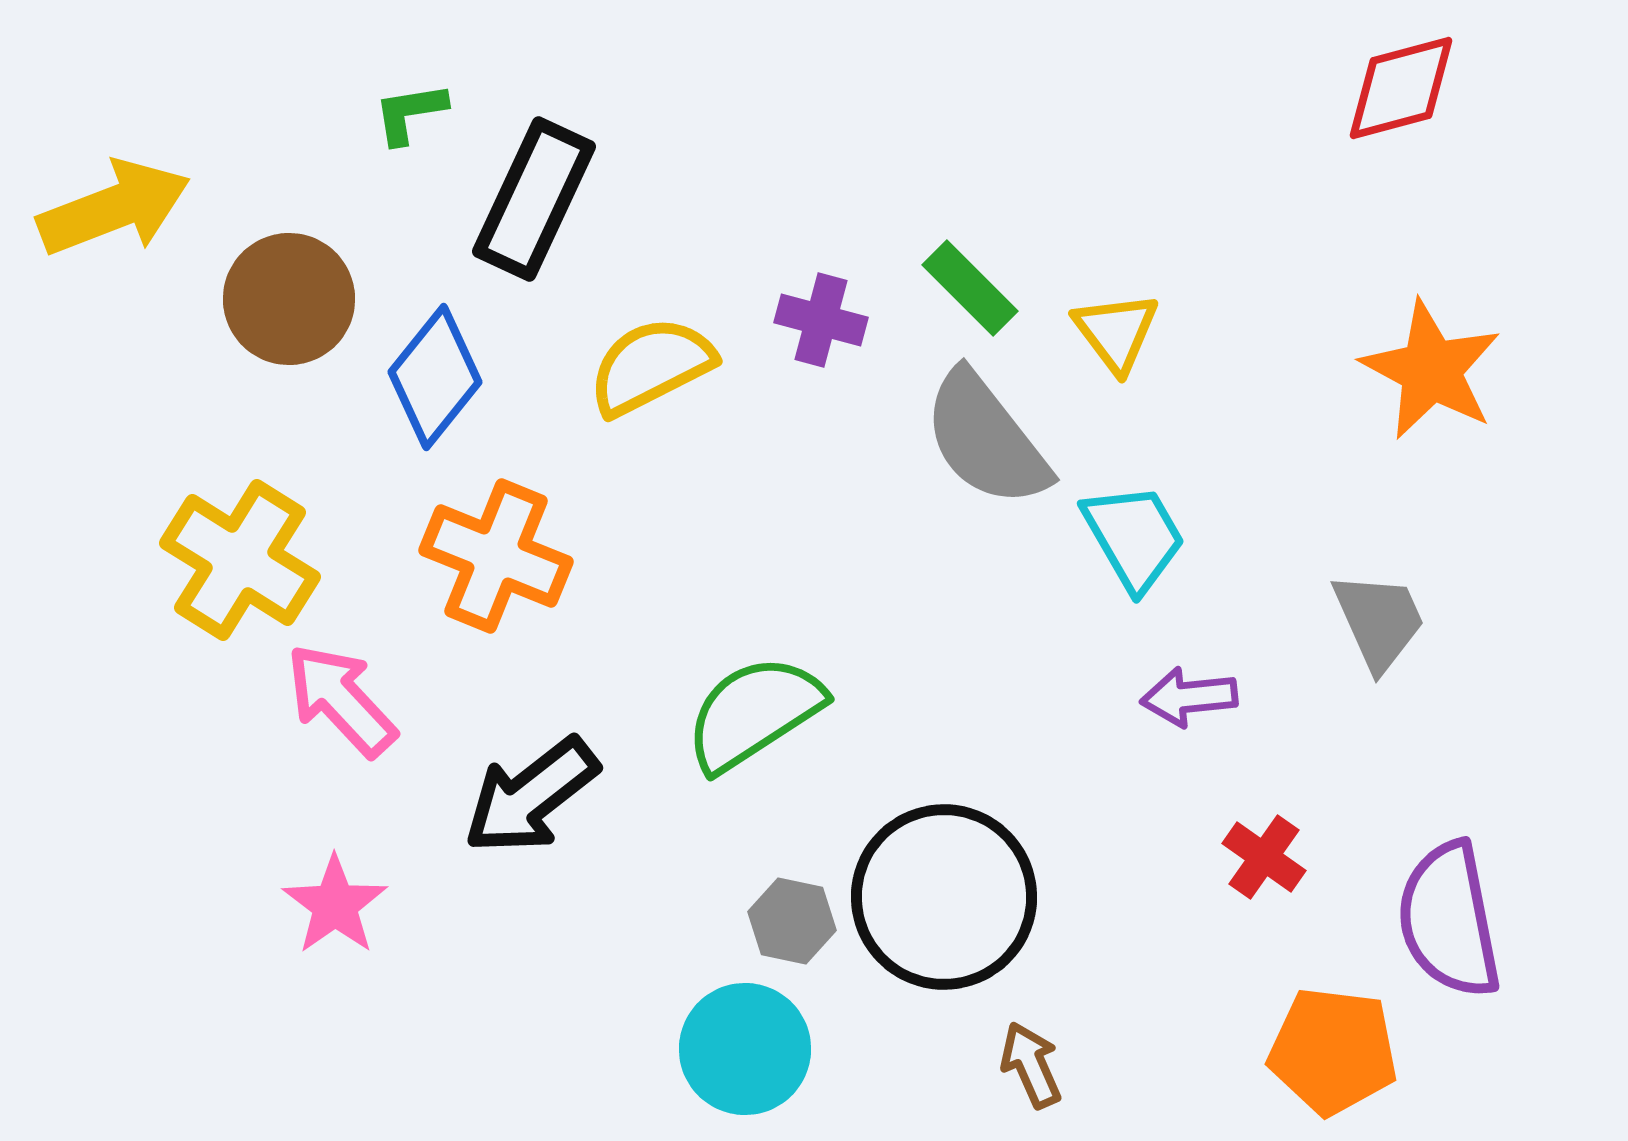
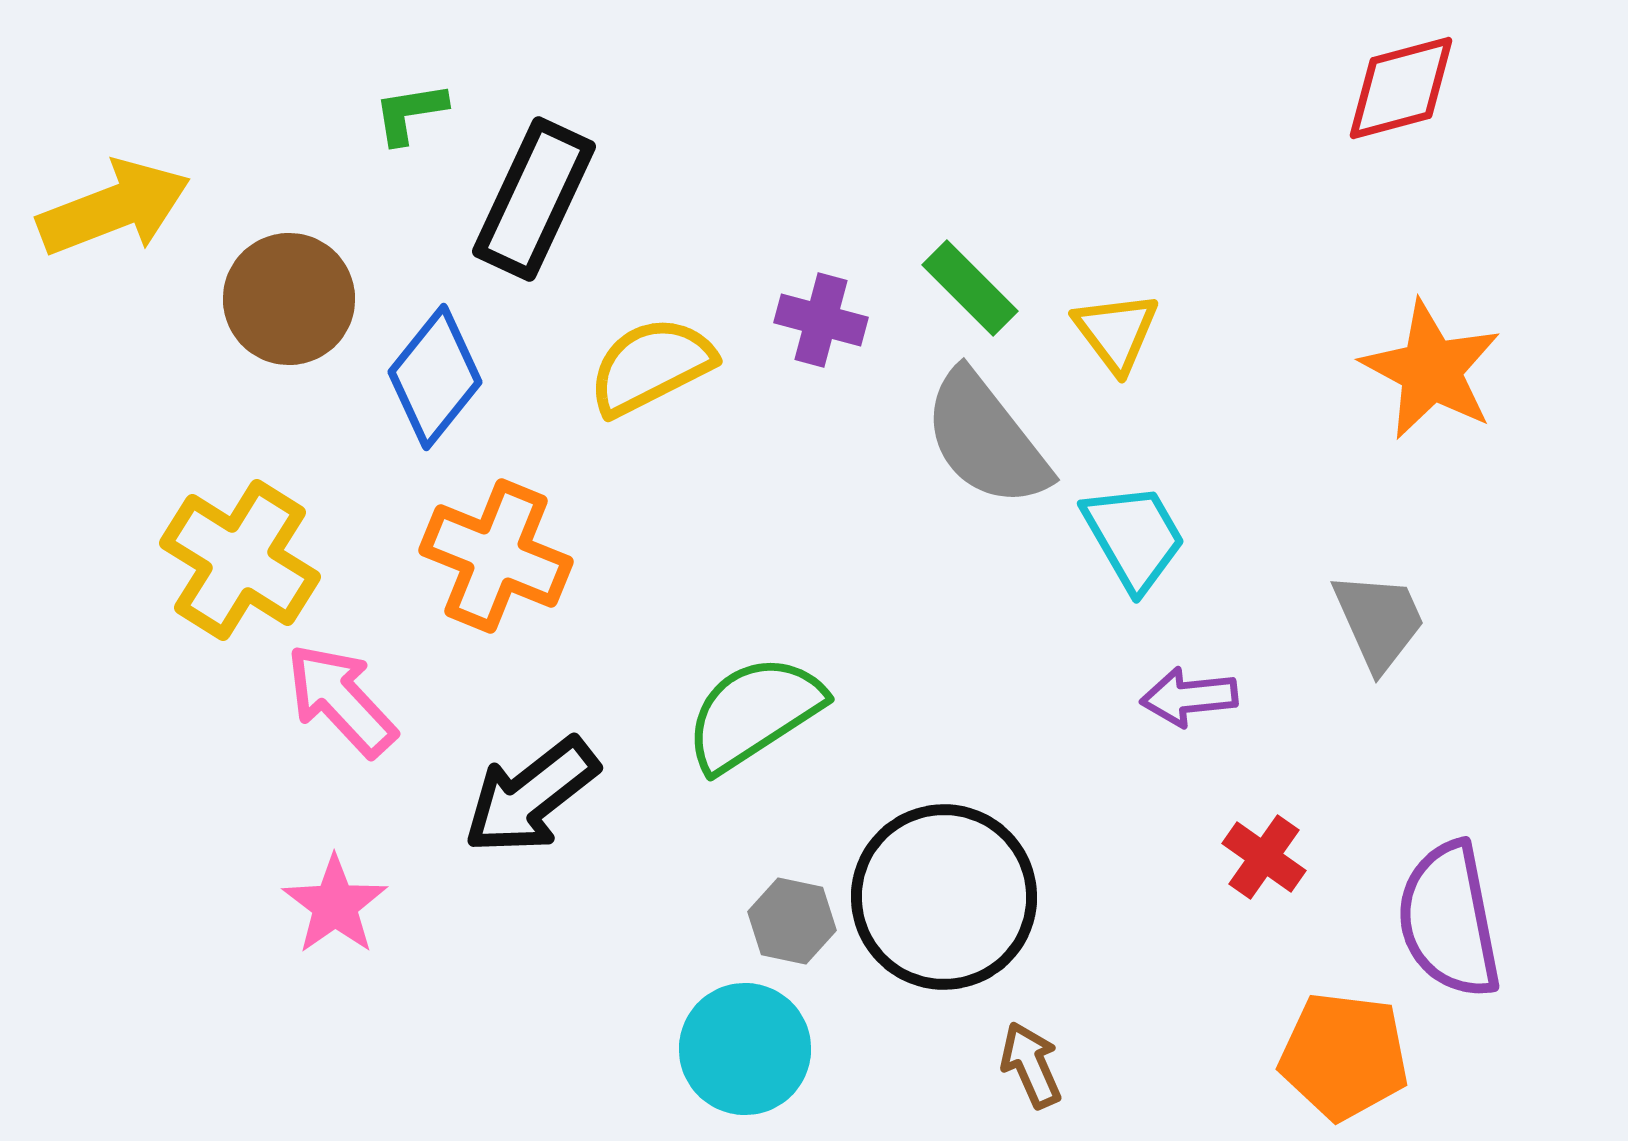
orange pentagon: moved 11 px right, 5 px down
